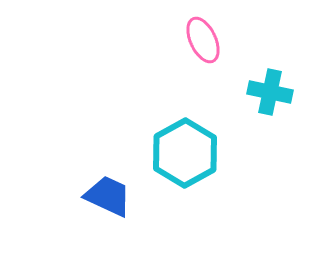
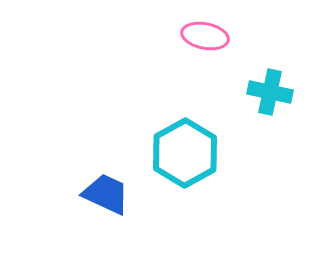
pink ellipse: moved 2 px right, 4 px up; rotated 54 degrees counterclockwise
blue trapezoid: moved 2 px left, 2 px up
